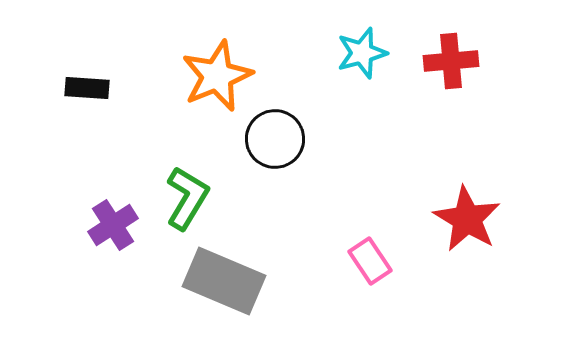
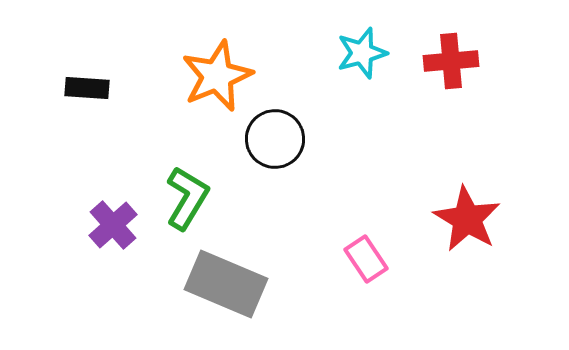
purple cross: rotated 9 degrees counterclockwise
pink rectangle: moved 4 px left, 2 px up
gray rectangle: moved 2 px right, 3 px down
